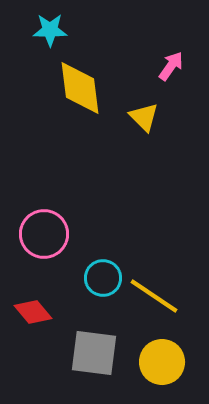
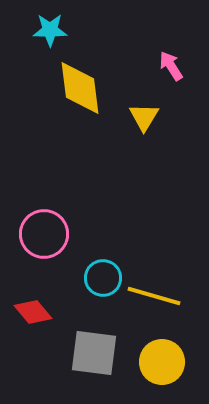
pink arrow: rotated 68 degrees counterclockwise
yellow triangle: rotated 16 degrees clockwise
yellow line: rotated 18 degrees counterclockwise
